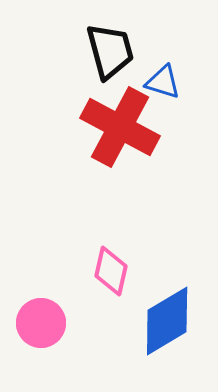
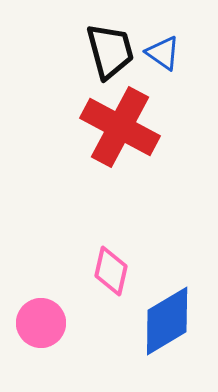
blue triangle: moved 29 px up; rotated 18 degrees clockwise
